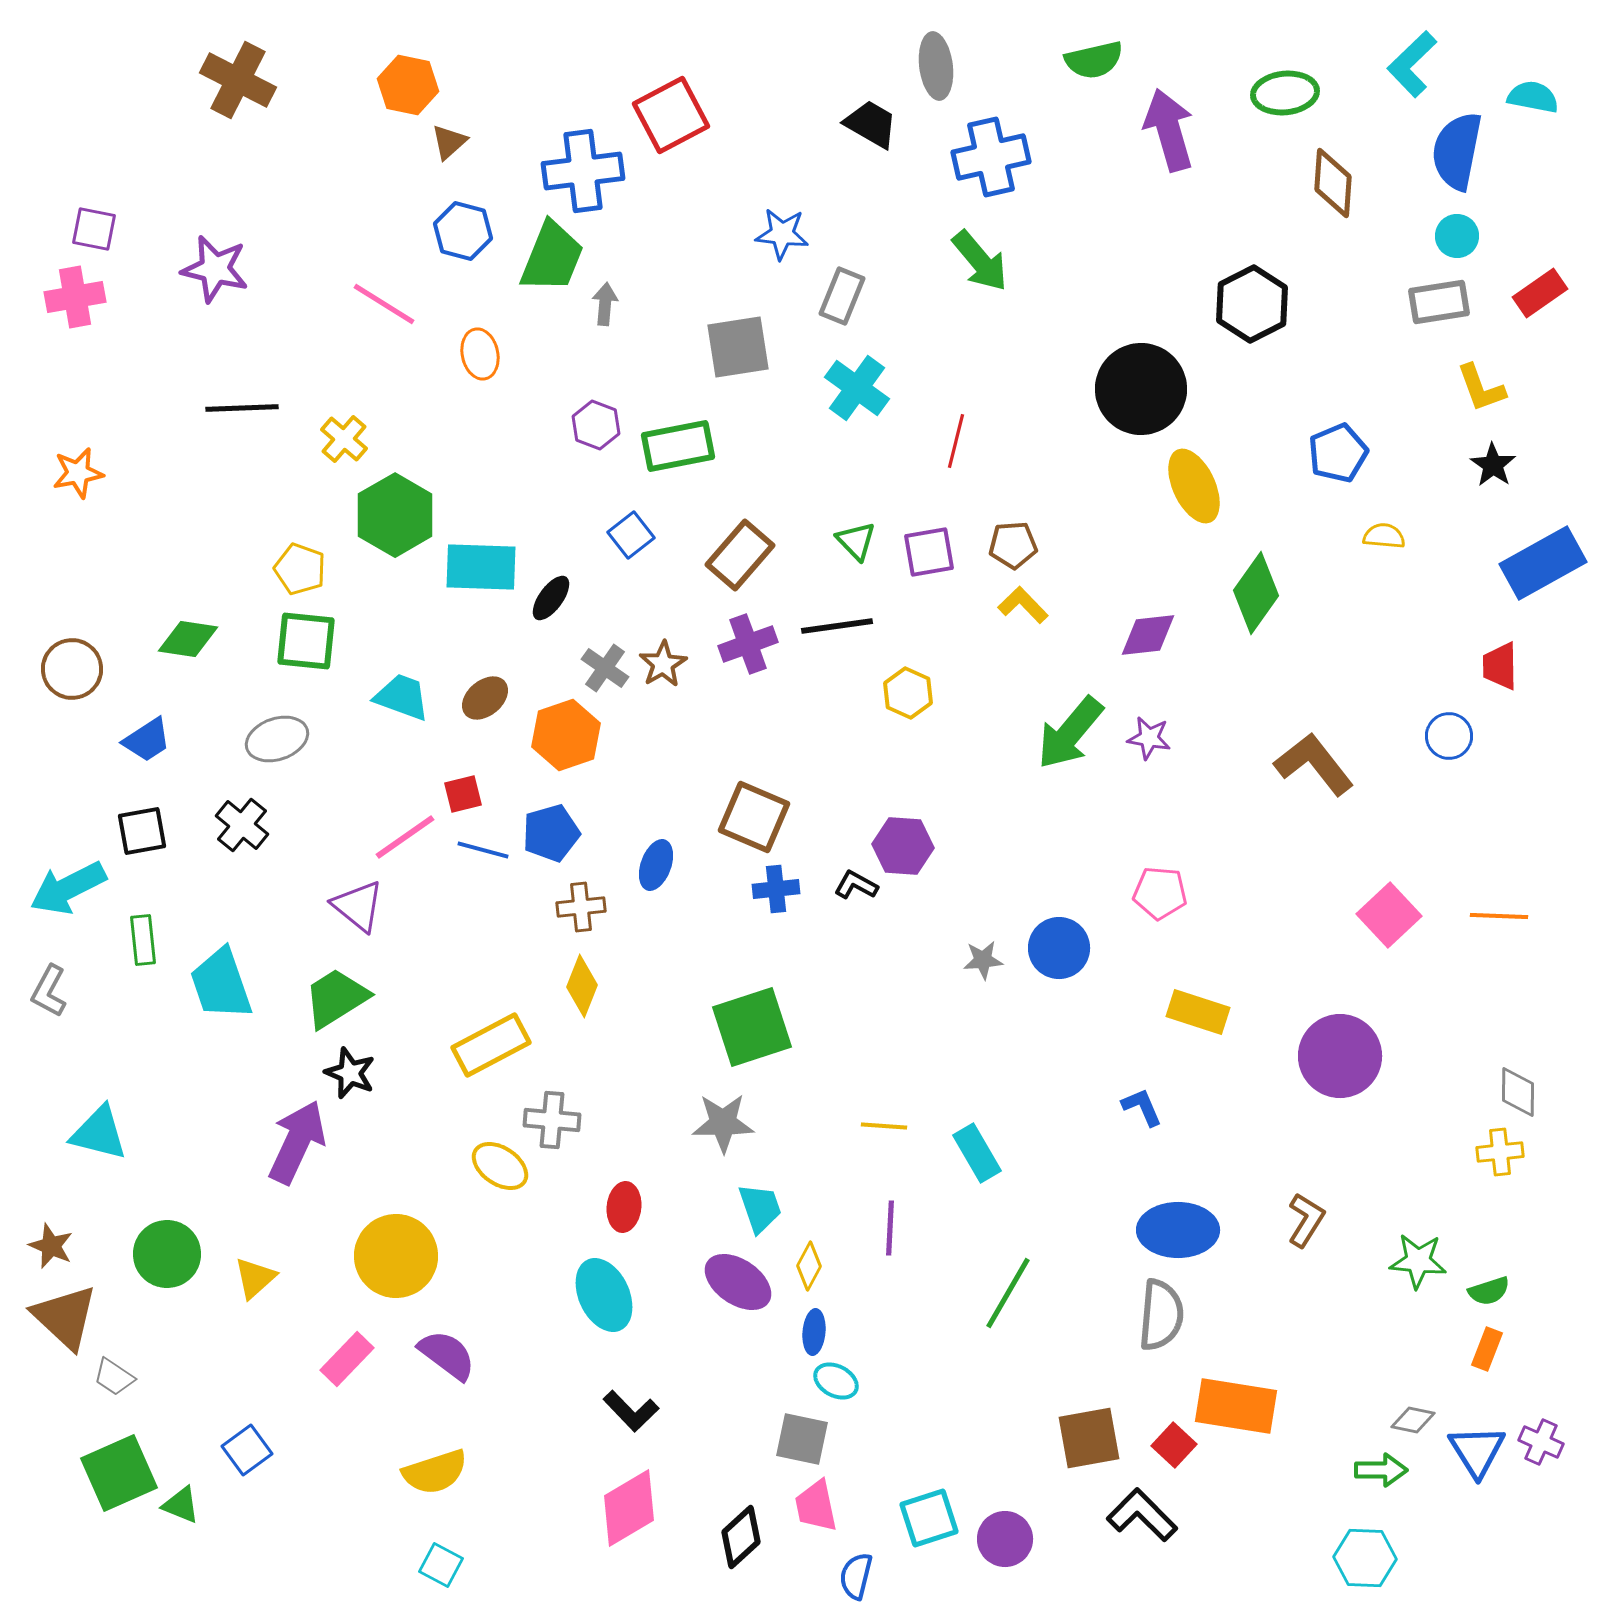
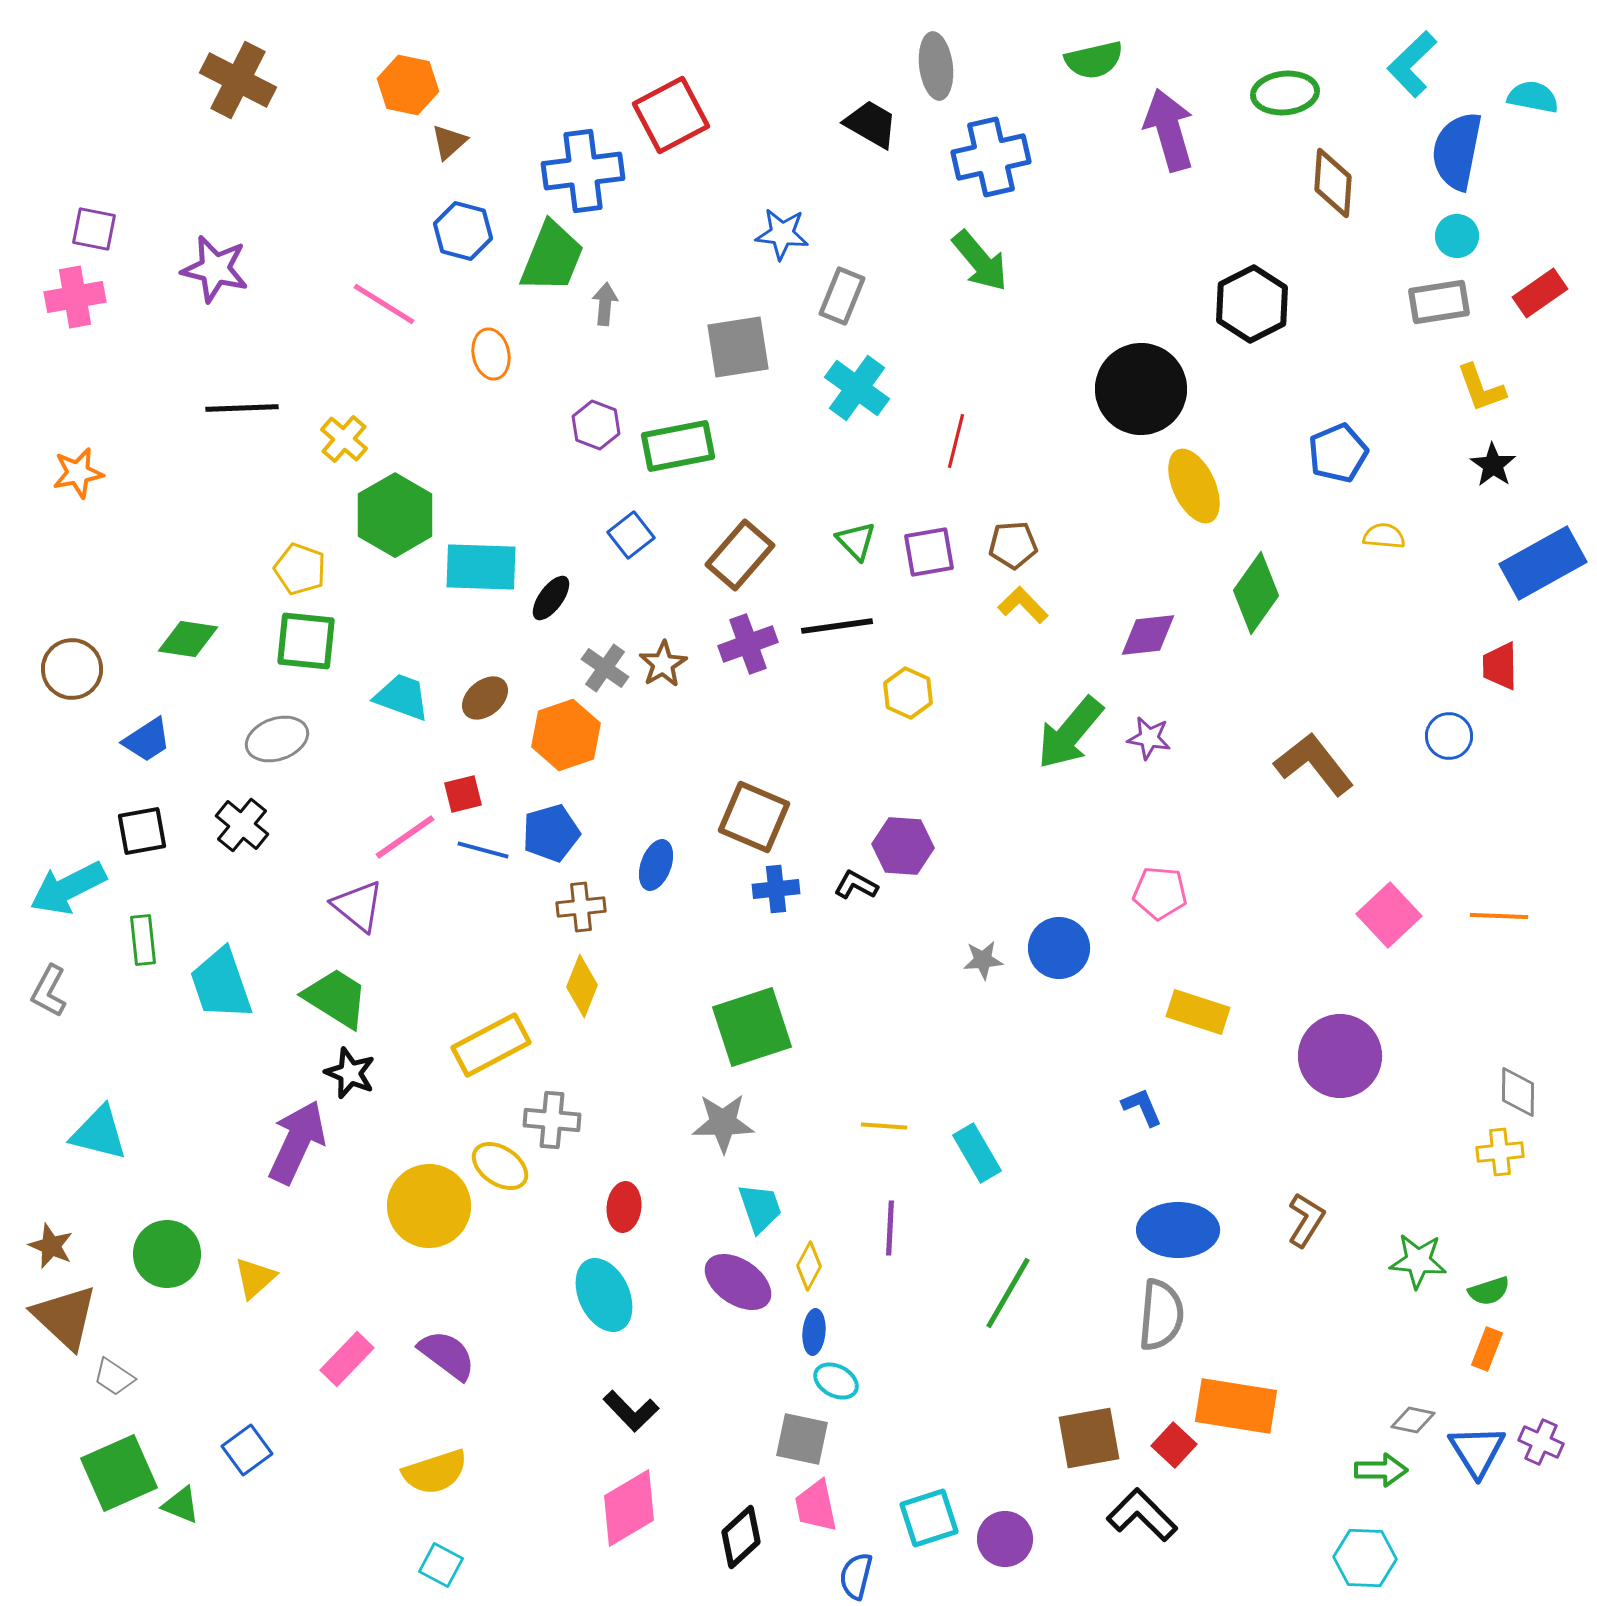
orange ellipse at (480, 354): moved 11 px right
green trapezoid at (336, 998): rotated 64 degrees clockwise
yellow circle at (396, 1256): moved 33 px right, 50 px up
